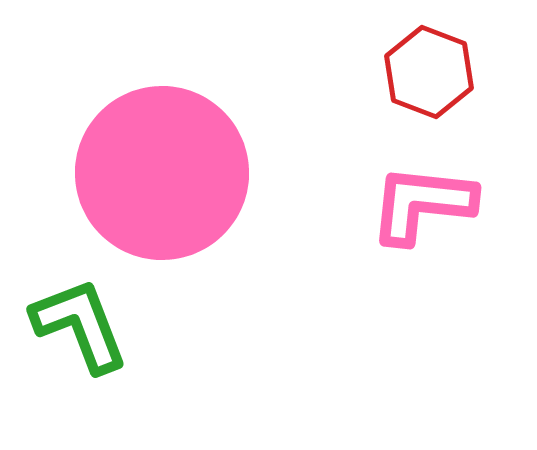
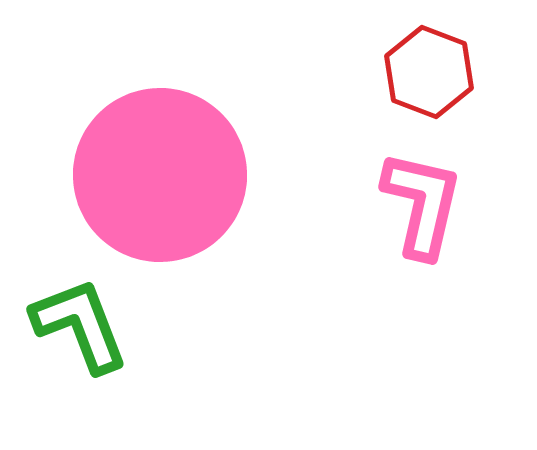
pink circle: moved 2 px left, 2 px down
pink L-shape: rotated 97 degrees clockwise
